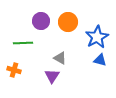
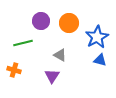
orange circle: moved 1 px right, 1 px down
green line: rotated 12 degrees counterclockwise
gray triangle: moved 3 px up
